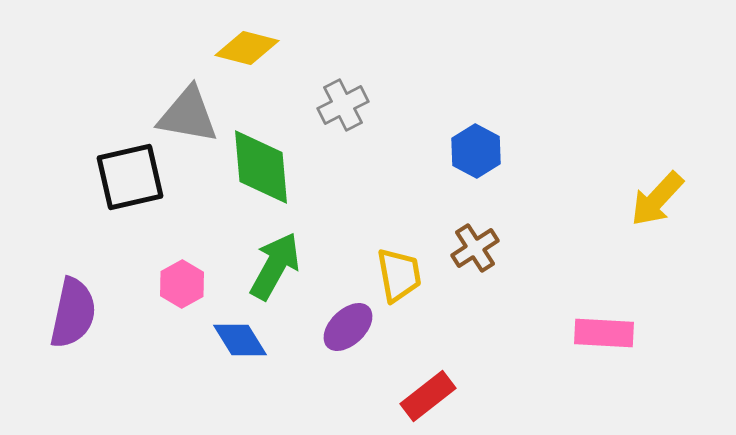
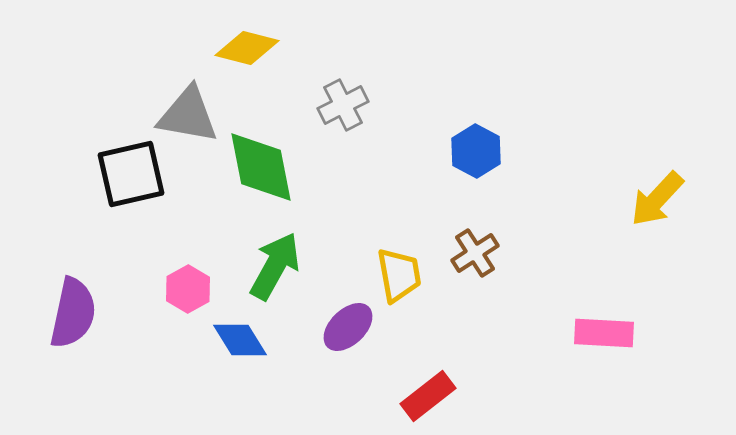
green diamond: rotated 6 degrees counterclockwise
black square: moved 1 px right, 3 px up
brown cross: moved 5 px down
pink hexagon: moved 6 px right, 5 px down
